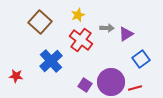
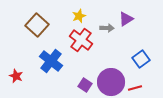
yellow star: moved 1 px right, 1 px down
brown square: moved 3 px left, 3 px down
purple triangle: moved 15 px up
blue cross: rotated 10 degrees counterclockwise
red star: rotated 16 degrees clockwise
